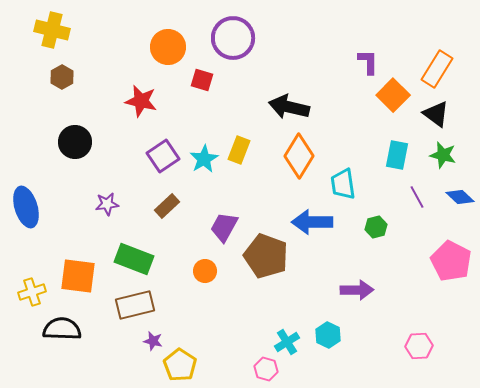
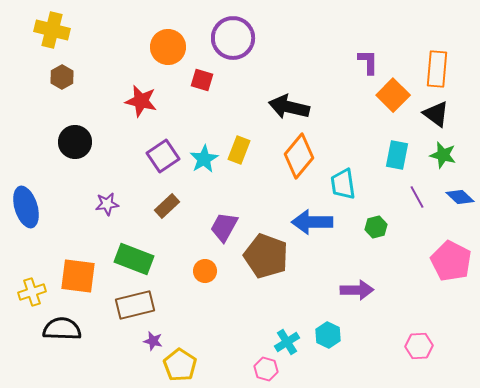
orange rectangle at (437, 69): rotated 27 degrees counterclockwise
orange diamond at (299, 156): rotated 9 degrees clockwise
